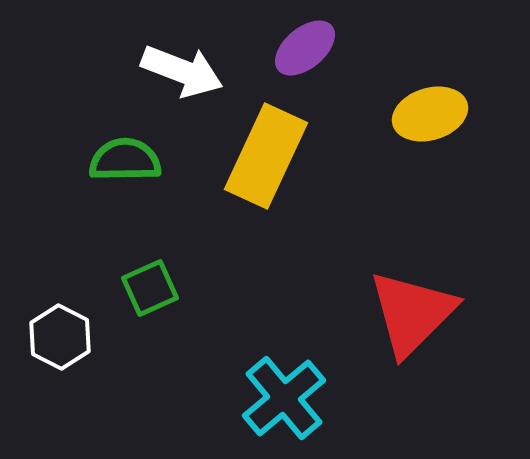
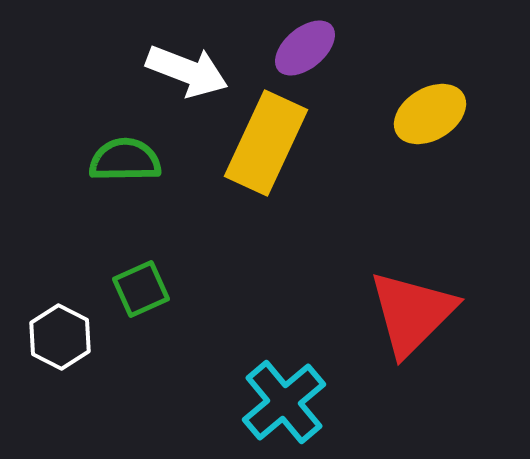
white arrow: moved 5 px right
yellow ellipse: rotated 14 degrees counterclockwise
yellow rectangle: moved 13 px up
green square: moved 9 px left, 1 px down
cyan cross: moved 4 px down
